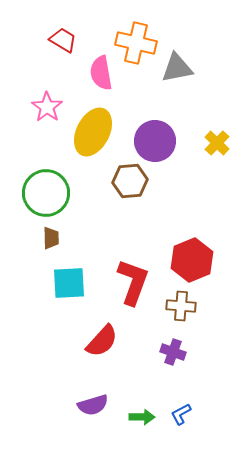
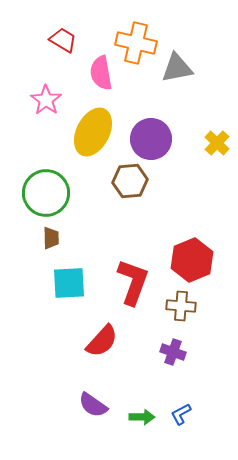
pink star: moved 1 px left, 7 px up
purple circle: moved 4 px left, 2 px up
purple semicircle: rotated 52 degrees clockwise
